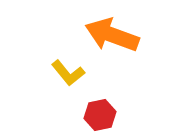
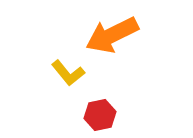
orange arrow: rotated 46 degrees counterclockwise
